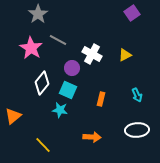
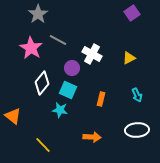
yellow triangle: moved 4 px right, 3 px down
orange triangle: rotated 42 degrees counterclockwise
